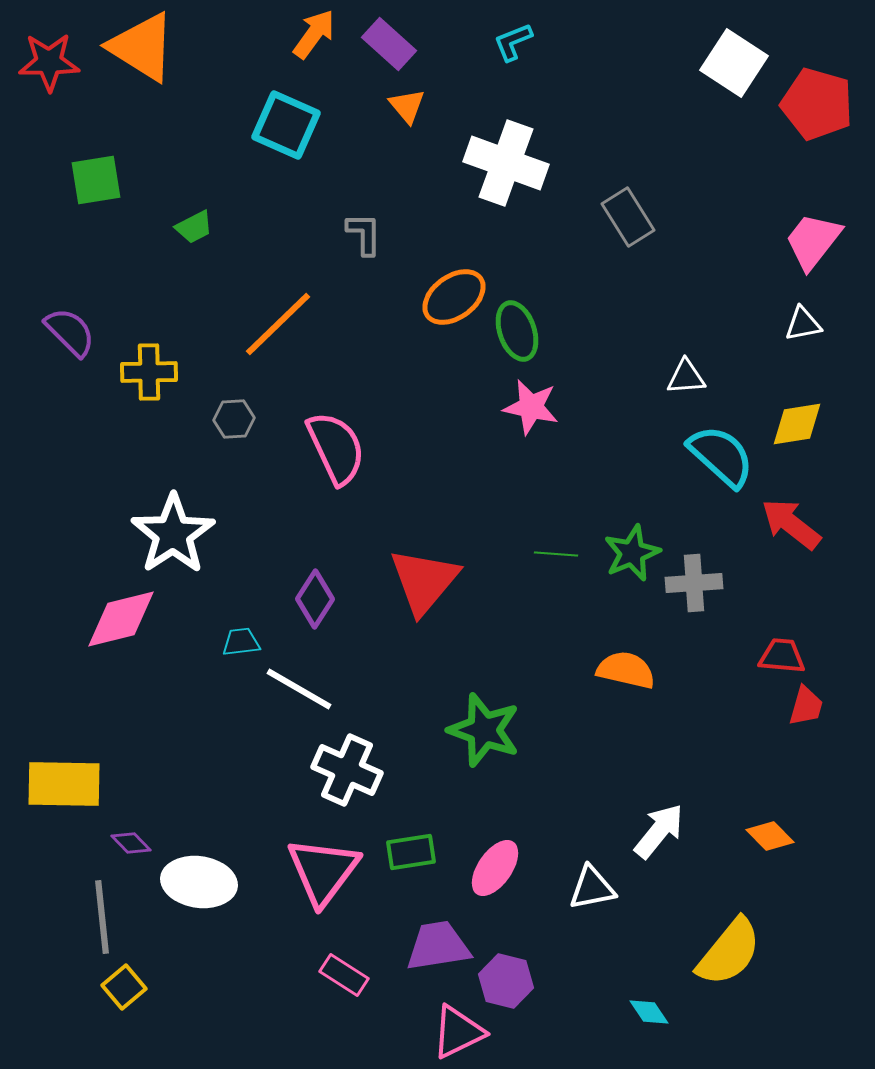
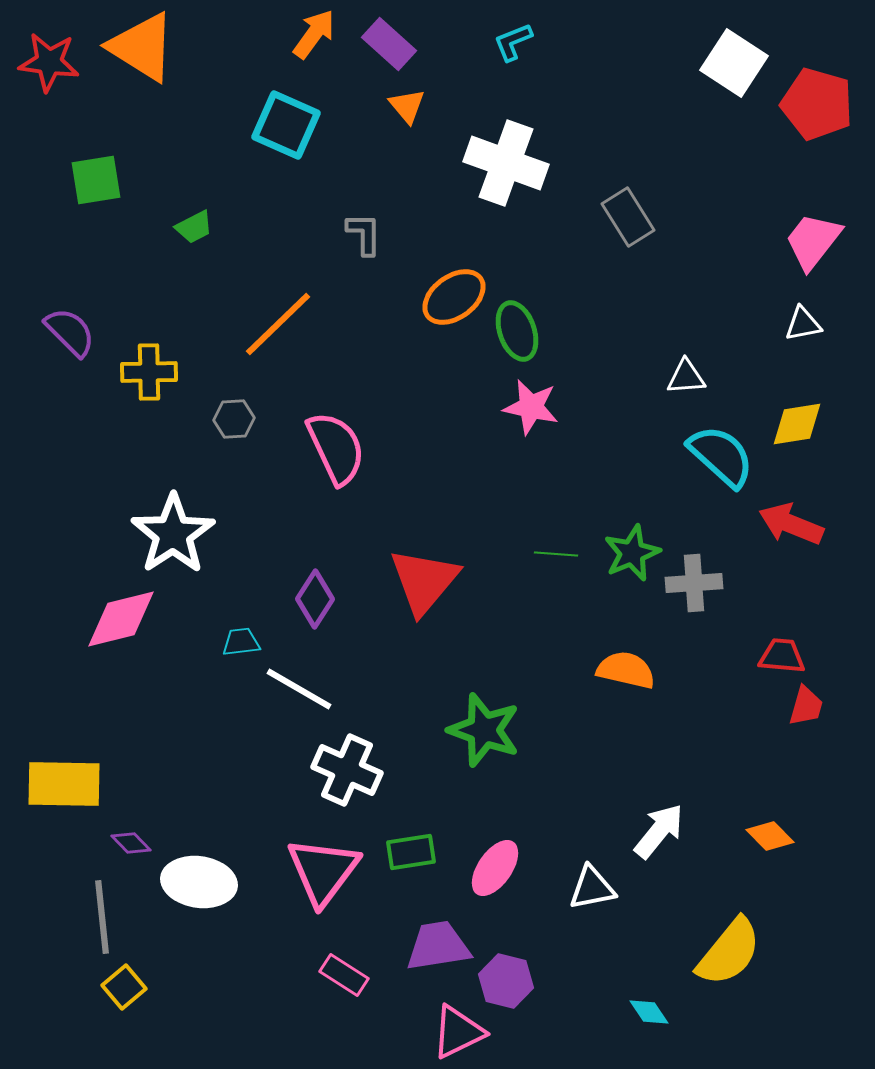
red star at (49, 62): rotated 8 degrees clockwise
red arrow at (791, 524): rotated 16 degrees counterclockwise
